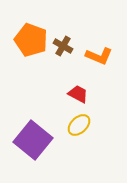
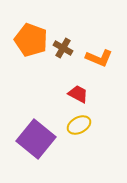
brown cross: moved 2 px down
orange L-shape: moved 2 px down
yellow ellipse: rotated 15 degrees clockwise
purple square: moved 3 px right, 1 px up
